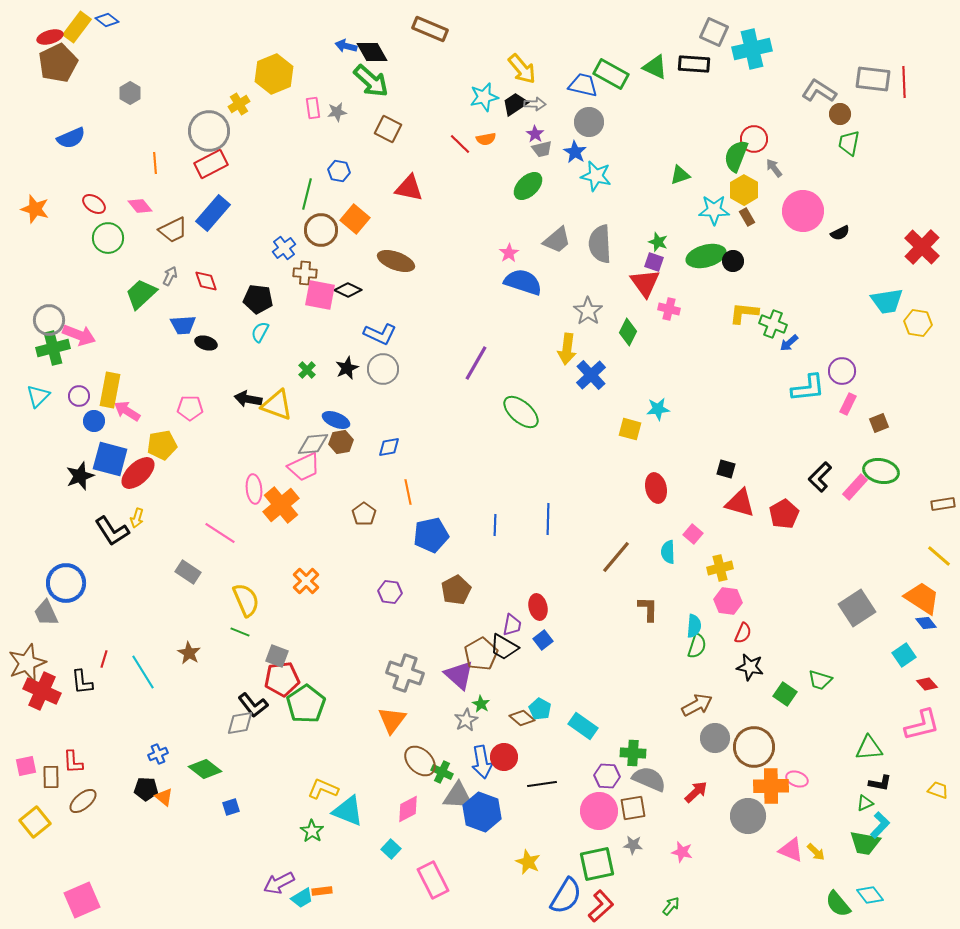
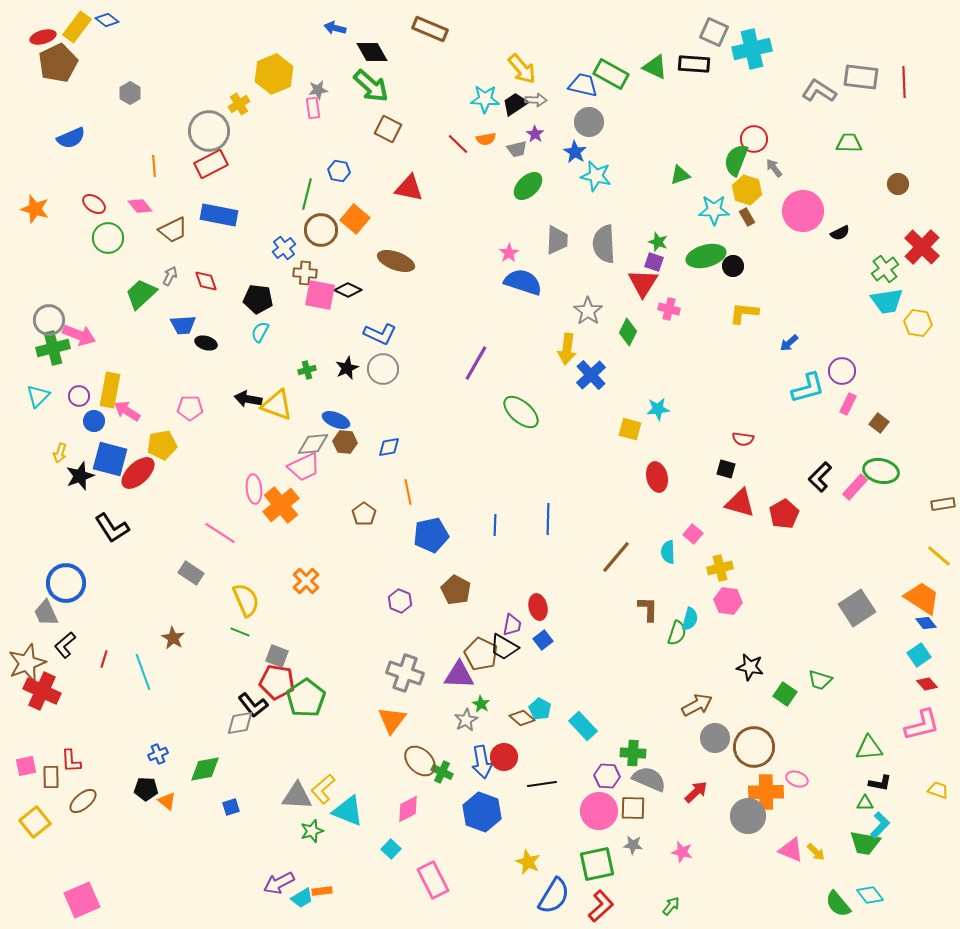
red ellipse at (50, 37): moved 7 px left
blue arrow at (346, 46): moved 11 px left, 18 px up
gray rectangle at (873, 79): moved 12 px left, 2 px up
green arrow at (371, 81): moved 5 px down
cyan star at (484, 97): moved 1 px right, 2 px down; rotated 16 degrees clockwise
gray arrow at (535, 104): moved 1 px right, 4 px up
gray star at (337, 112): moved 19 px left, 22 px up
brown circle at (840, 114): moved 58 px right, 70 px down
green trapezoid at (849, 143): rotated 80 degrees clockwise
red line at (460, 144): moved 2 px left
gray trapezoid at (542, 149): moved 25 px left
green semicircle at (736, 156): moved 4 px down
orange line at (155, 163): moved 1 px left, 3 px down
yellow hexagon at (744, 190): moved 3 px right; rotated 12 degrees counterclockwise
blue rectangle at (213, 213): moved 6 px right, 2 px down; rotated 60 degrees clockwise
gray trapezoid at (557, 240): rotated 48 degrees counterclockwise
gray semicircle at (600, 244): moved 4 px right
black circle at (733, 261): moved 5 px down
red triangle at (645, 283): moved 2 px left; rotated 8 degrees clockwise
green cross at (773, 324): moved 112 px right, 55 px up; rotated 32 degrees clockwise
green cross at (307, 370): rotated 30 degrees clockwise
cyan L-shape at (808, 388): rotated 9 degrees counterclockwise
brown square at (879, 423): rotated 30 degrees counterclockwise
brown hexagon at (341, 442): moved 4 px right; rotated 15 degrees clockwise
red ellipse at (656, 488): moved 1 px right, 11 px up
yellow arrow at (137, 518): moved 77 px left, 65 px up
black L-shape at (112, 531): moved 3 px up
gray rectangle at (188, 572): moved 3 px right, 1 px down
brown pentagon at (456, 590): rotated 16 degrees counterclockwise
purple hexagon at (390, 592): moved 10 px right, 9 px down; rotated 15 degrees clockwise
cyan semicircle at (694, 626): moved 4 px left, 7 px up; rotated 10 degrees clockwise
red semicircle at (743, 633): moved 194 px up; rotated 75 degrees clockwise
green semicircle at (697, 646): moved 20 px left, 13 px up
brown star at (189, 653): moved 16 px left, 15 px up
brown pentagon at (481, 654): rotated 16 degrees counterclockwise
cyan square at (904, 655): moved 15 px right
cyan line at (143, 672): rotated 12 degrees clockwise
purple triangle at (459, 675): rotated 40 degrees counterclockwise
red pentagon at (282, 679): moved 5 px left, 3 px down; rotated 16 degrees clockwise
black L-shape at (82, 682): moved 17 px left, 37 px up; rotated 56 degrees clockwise
green pentagon at (306, 704): moved 6 px up
cyan rectangle at (583, 726): rotated 12 degrees clockwise
red L-shape at (73, 762): moved 2 px left, 1 px up
green diamond at (205, 769): rotated 48 degrees counterclockwise
orange cross at (771, 786): moved 5 px left, 6 px down
yellow L-shape at (323, 789): rotated 64 degrees counterclockwise
gray triangle at (458, 796): moved 161 px left
orange triangle at (164, 797): moved 3 px right, 4 px down
green triangle at (865, 803): rotated 24 degrees clockwise
brown square at (633, 808): rotated 12 degrees clockwise
green star at (312, 831): rotated 20 degrees clockwise
blue semicircle at (566, 896): moved 12 px left
